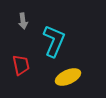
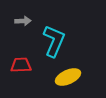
gray arrow: rotated 84 degrees counterclockwise
red trapezoid: rotated 80 degrees counterclockwise
